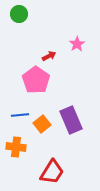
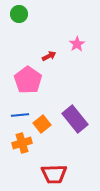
pink pentagon: moved 8 px left
purple rectangle: moved 4 px right, 1 px up; rotated 16 degrees counterclockwise
orange cross: moved 6 px right, 4 px up; rotated 24 degrees counterclockwise
red trapezoid: moved 2 px right, 2 px down; rotated 56 degrees clockwise
